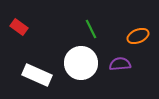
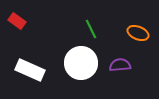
red rectangle: moved 2 px left, 6 px up
orange ellipse: moved 3 px up; rotated 45 degrees clockwise
purple semicircle: moved 1 px down
white rectangle: moved 7 px left, 5 px up
